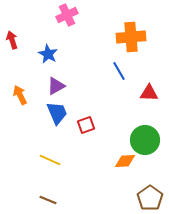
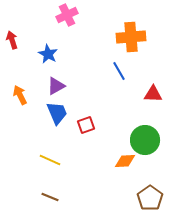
red triangle: moved 4 px right, 1 px down
brown line: moved 2 px right, 3 px up
